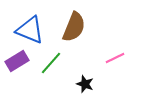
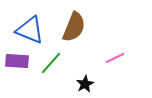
purple rectangle: rotated 35 degrees clockwise
black star: rotated 24 degrees clockwise
